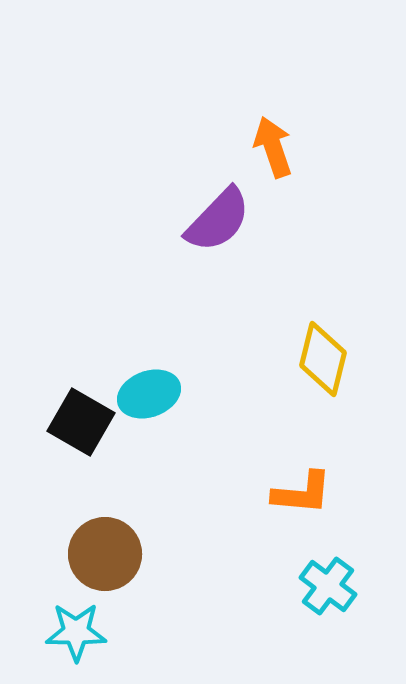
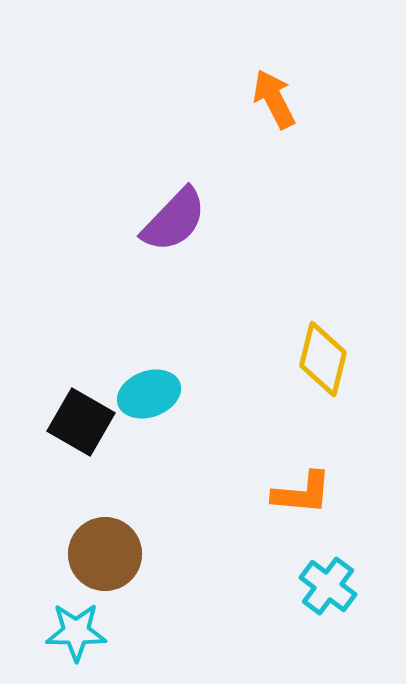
orange arrow: moved 1 px right, 48 px up; rotated 8 degrees counterclockwise
purple semicircle: moved 44 px left
